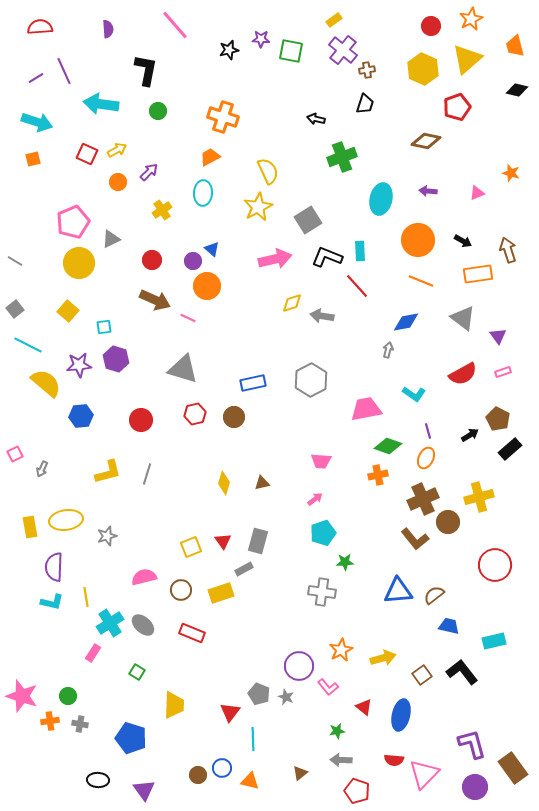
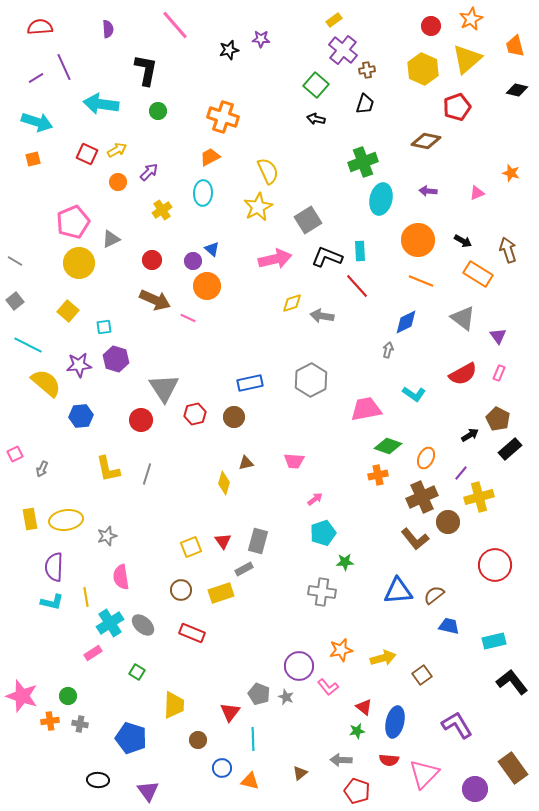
green square at (291, 51): moved 25 px right, 34 px down; rotated 30 degrees clockwise
purple line at (64, 71): moved 4 px up
green cross at (342, 157): moved 21 px right, 5 px down
orange rectangle at (478, 274): rotated 40 degrees clockwise
gray square at (15, 309): moved 8 px up
blue diamond at (406, 322): rotated 16 degrees counterclockwise
gray triangle at (183, 369): moved 19 px left, 19 px down; rotated 40 degrees clockwise
pink rectangle at (503, 372): moved 4 px left, 1 px down; rotated 49 degrees counterclockwise
blue rectangle at (253, 383): moved 3 px left
purple line at (428, 431): moved 33 px right, 42 px down; rotated 56 degrees clockwise
pink trapezoid at (321, 461): moved 27 px left
yellow L-shape at (108, 472): moved 3 px up; rotated 92 degrees clockwise
brown triangle at (262, 483): moved 16 px left, 20 px up
brown cross at (423, 499): moved 1 px left, 2 px up
yellow rectangle at (30, 527): moved 8 px up
pink semicircle at (144, 577): moved 23 px left; rotated 85 degrees counterclockwise
orange star at (341, 650): rotated 15 degrees clockwise
pink rectangle at (93, 653): rotated 24 degrees clockwise
black L-shape at (462, 672): moved 50 px right, 10 px down
blue ellipse at (401, 715): moved 6 px left, 7 px down
green star at (337, 731): moved 20 px right
purple L-shape at (472, 744): moved 15 px left, 19 px up; rotated 16 degrees counterclockwise
red semicircle at (394, 760): moved 5 px left
brown circle at (198, 775): moved 35 px up
purple circle at (475, 787): moved 2 px down
purple triangle at (144, 790): moved 4 px right, 1 px down
